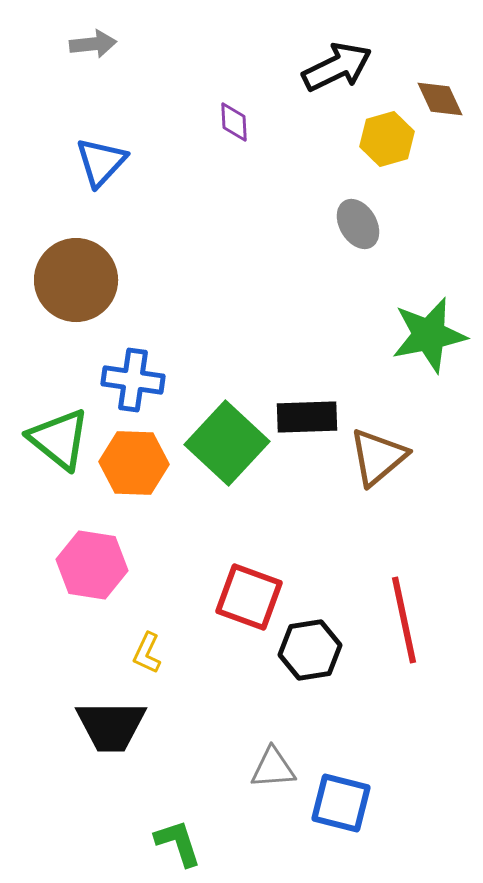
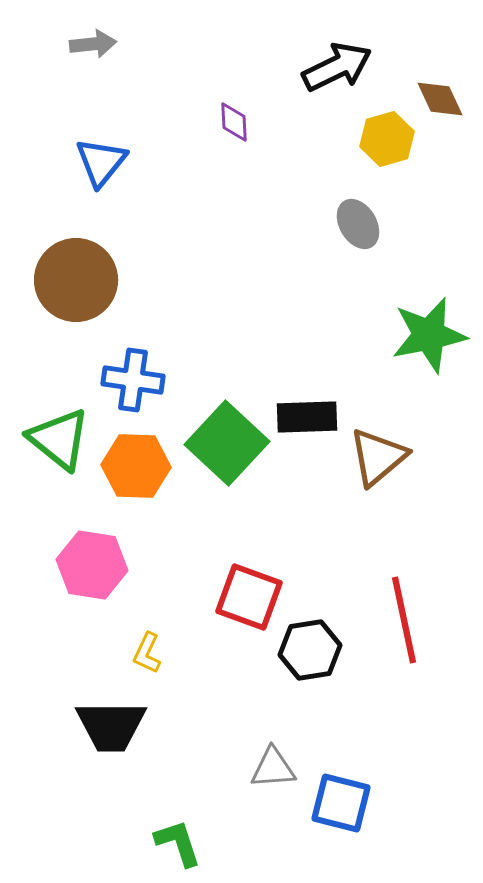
blue triangle: rotated 4 degrees counterclockwise
orange hexagon: moved 2 px right, 3 px down
